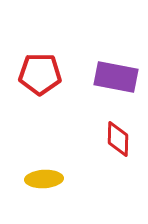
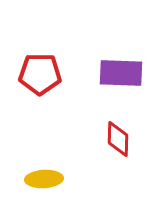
purple rectangle: moved 5 px right, 4 px up; rotated 9 degrees counterclockwise
